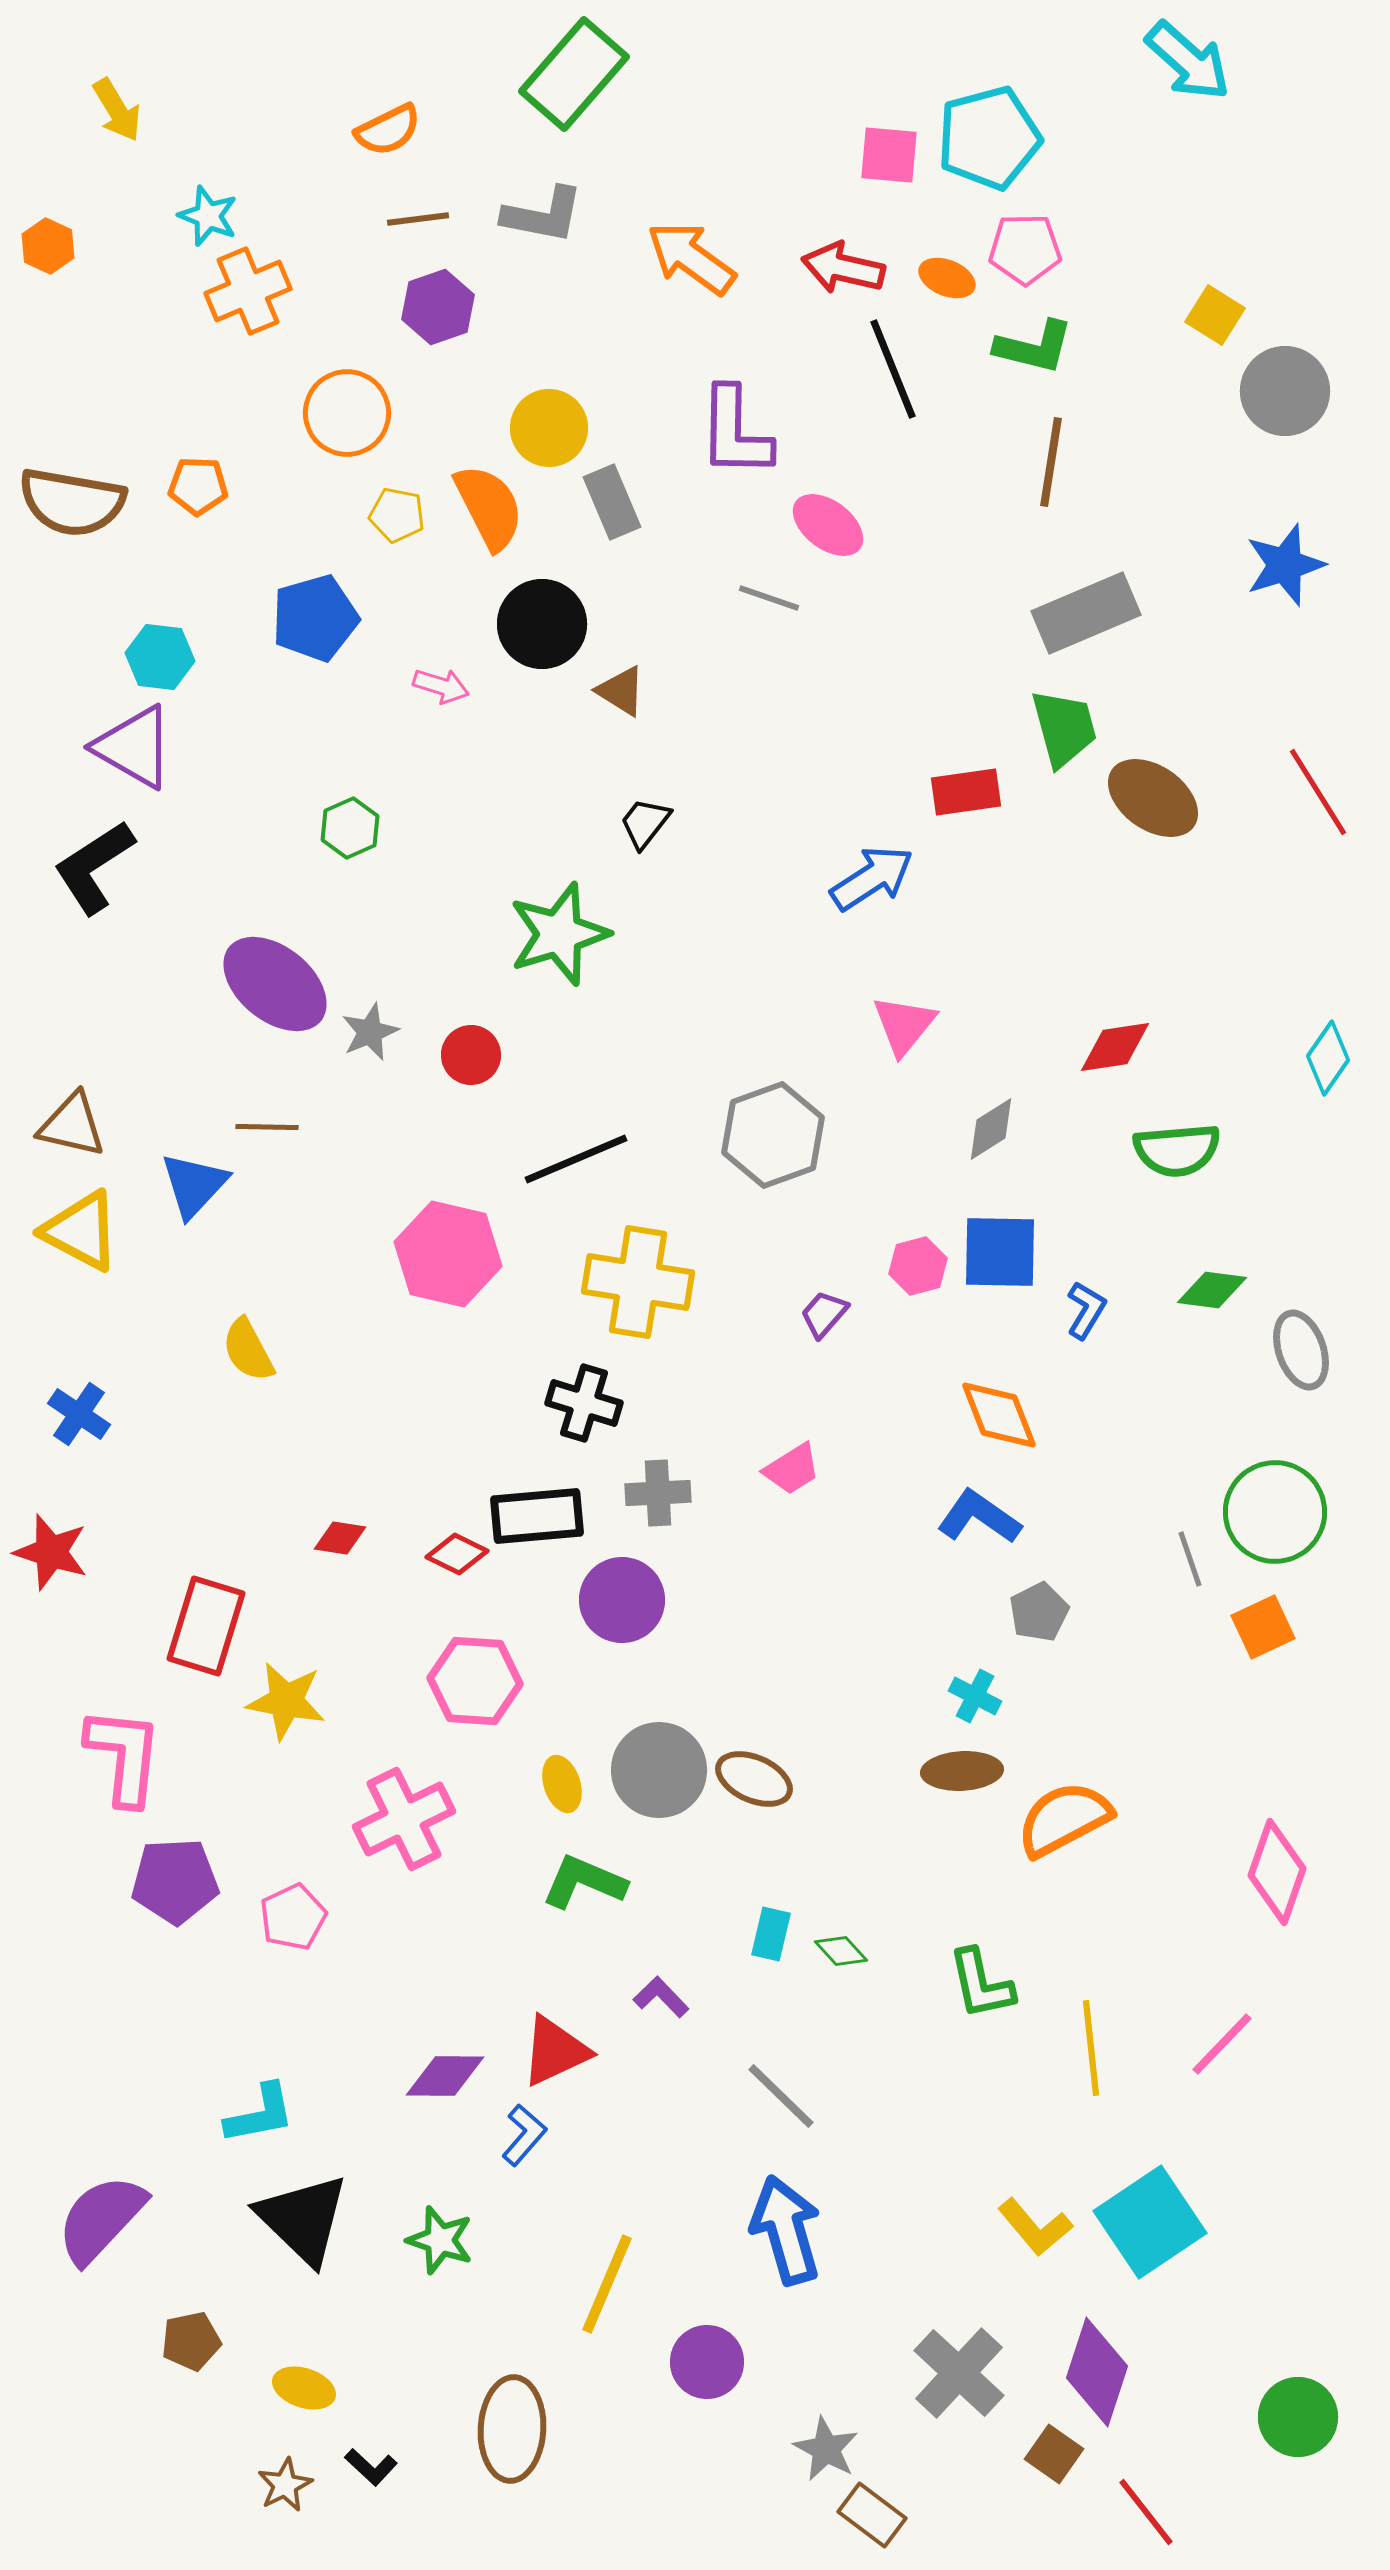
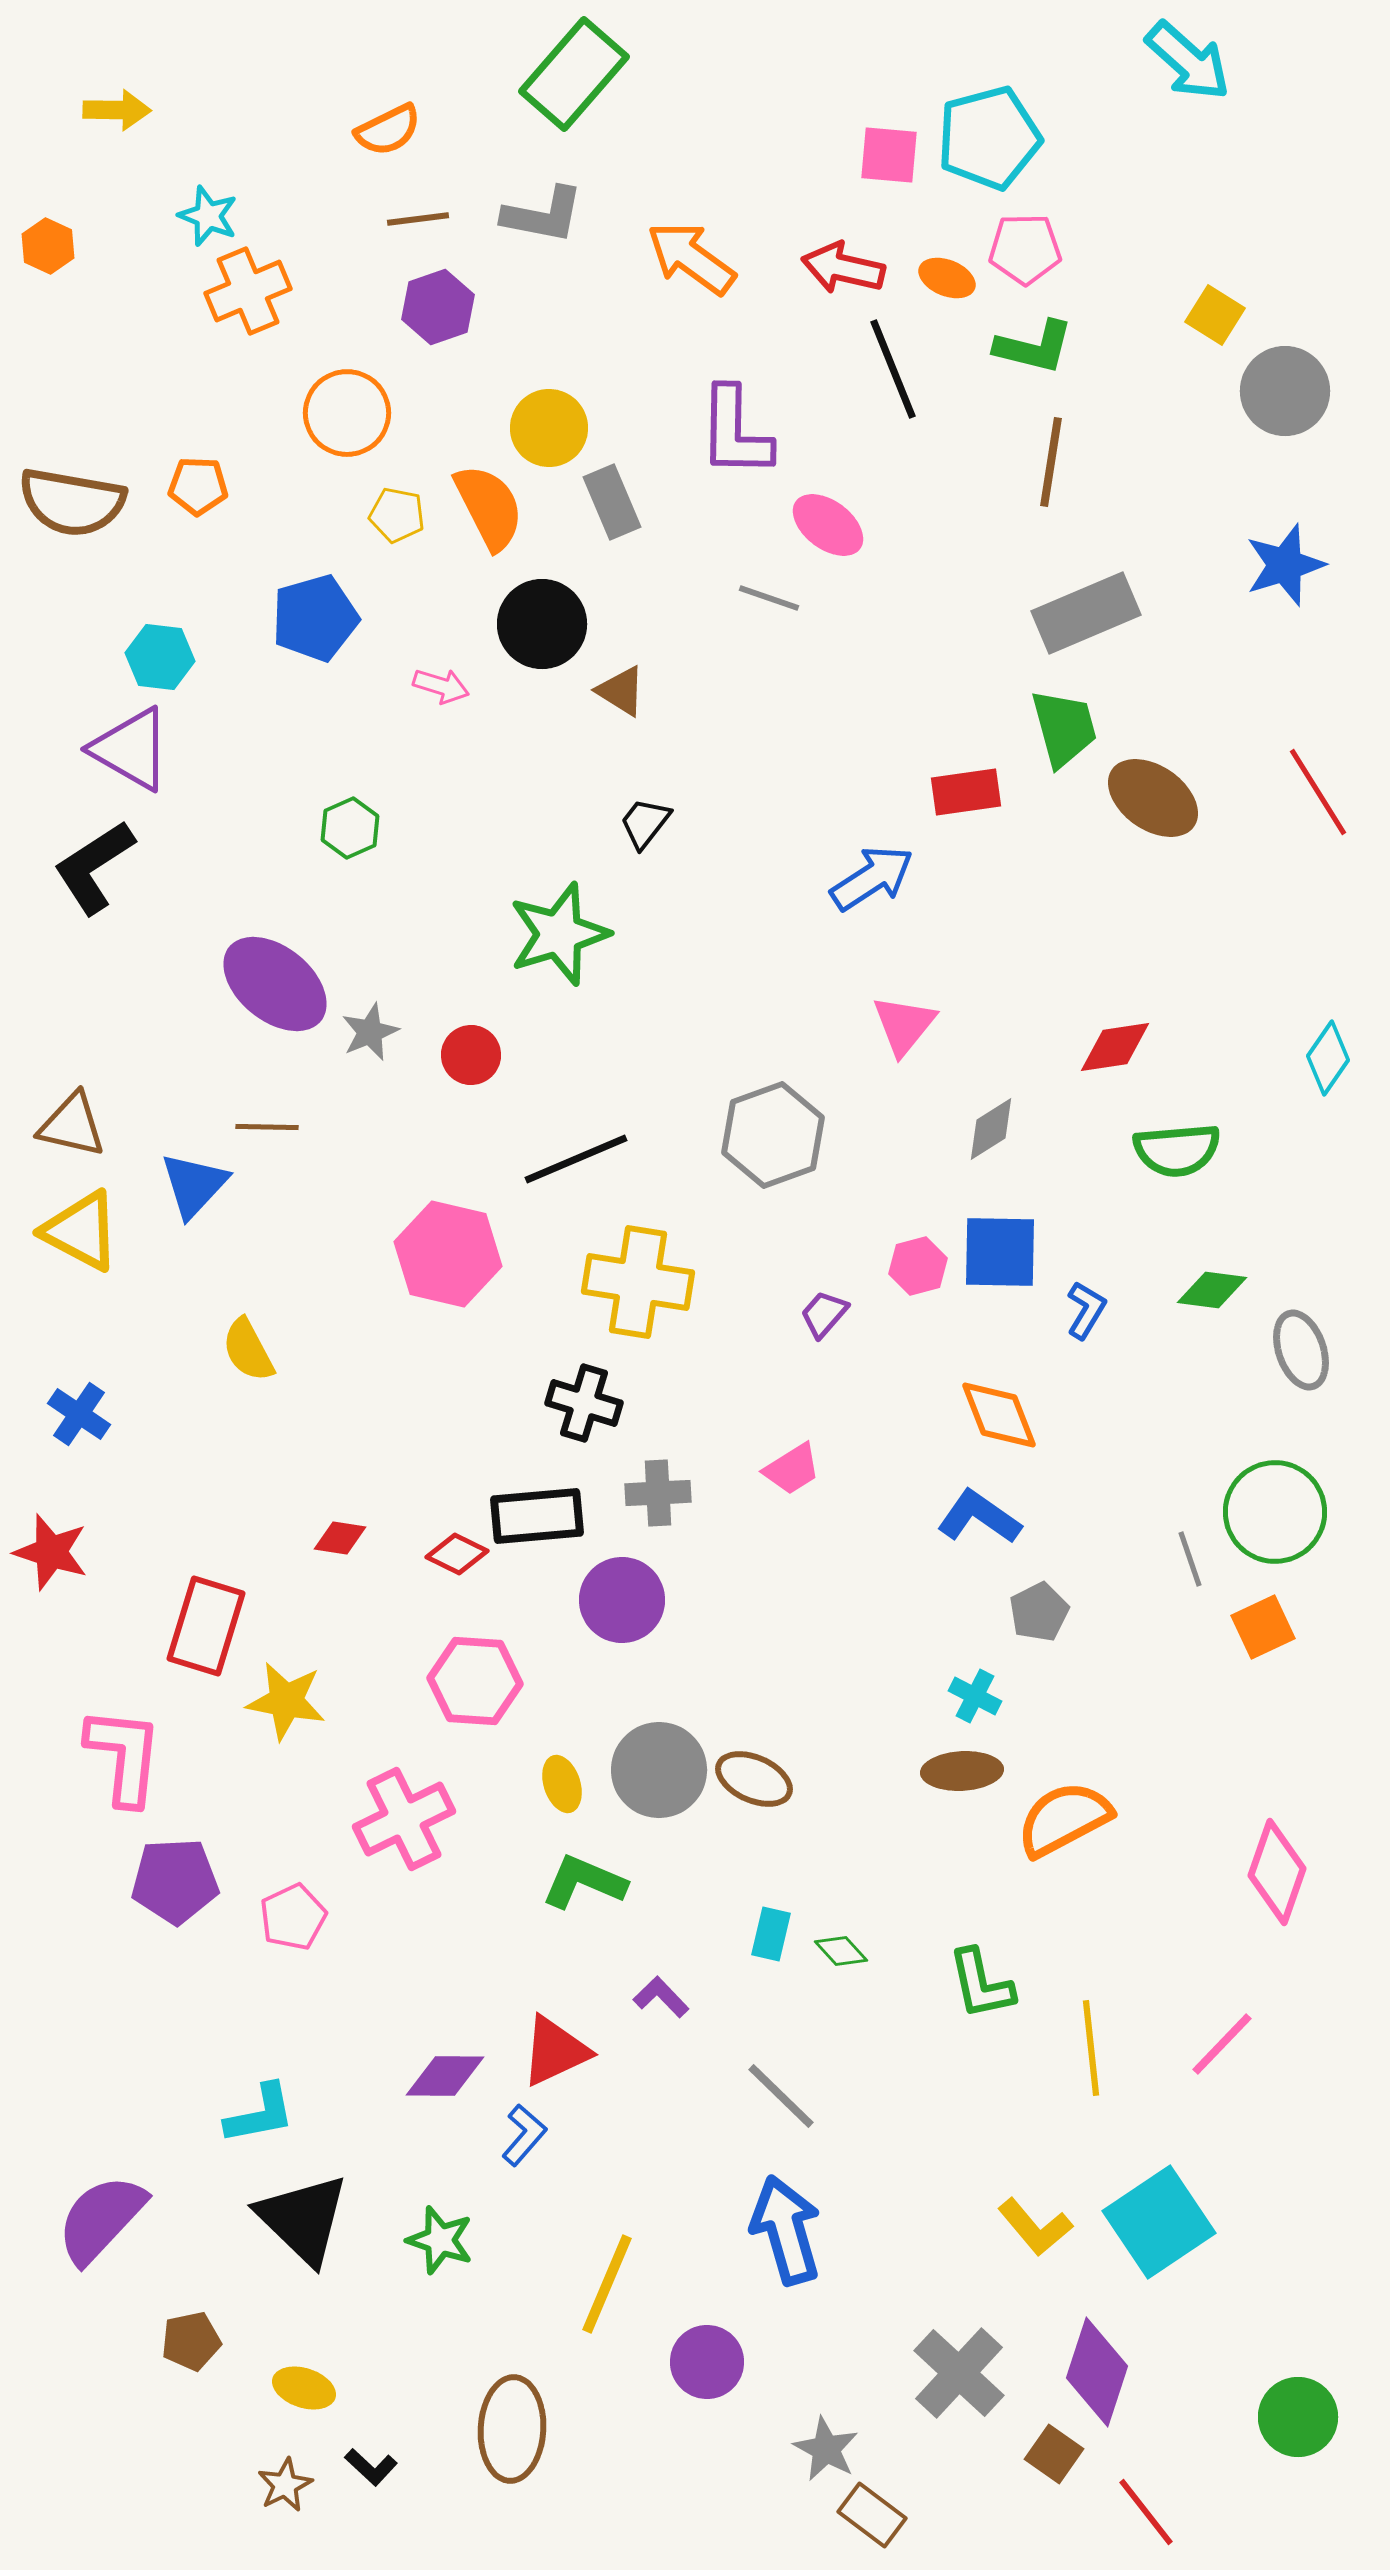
yellow arrow at (117, 110): rotated 58 degrees counterclockwise
purple triangle at (134, 747): moved 3 px left, 2 px down
cyan square at (1150, 2222): moved 9 px right
